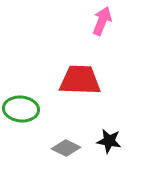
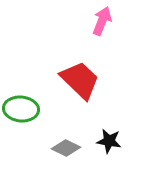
red trapezoid: rotated 42 degrees clockwise
